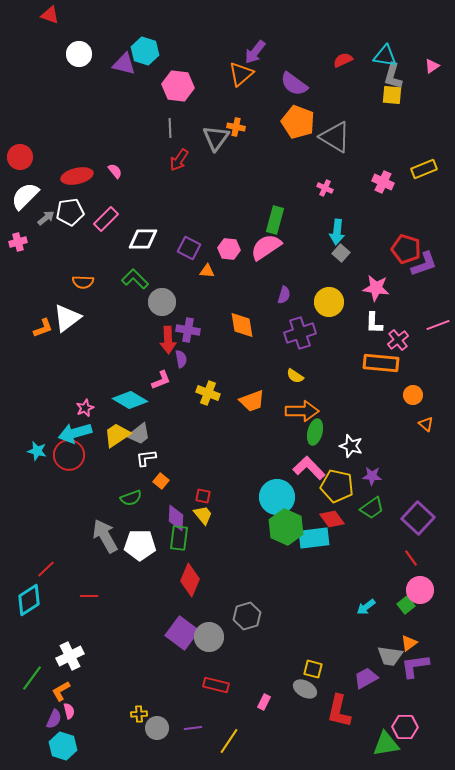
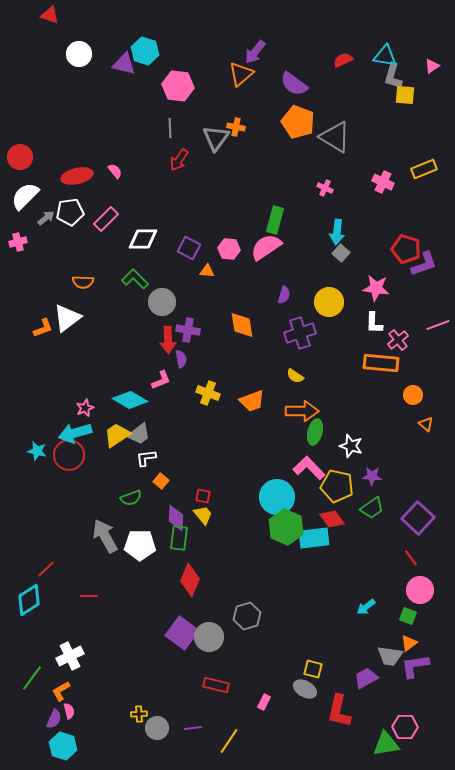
yellow square at (392, 95): moved 13 px right
green square at (406, 605): moved 2 px right, 11 px down; rotated 30 degrees counterclockwise
